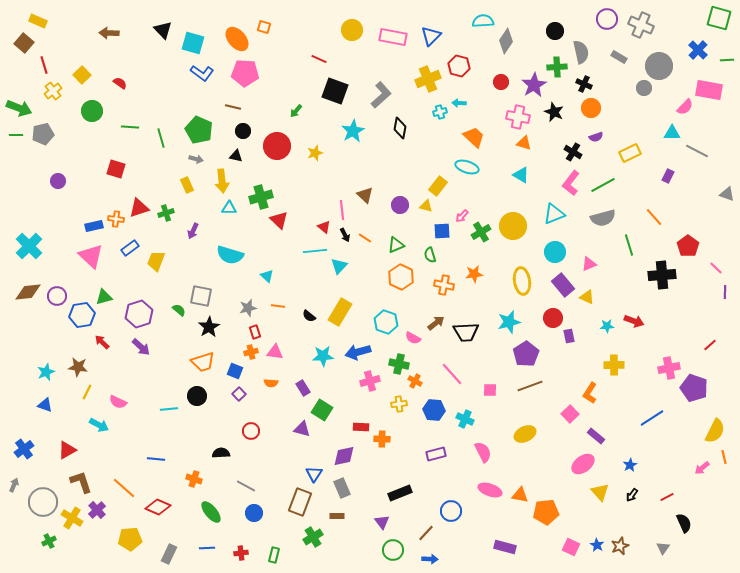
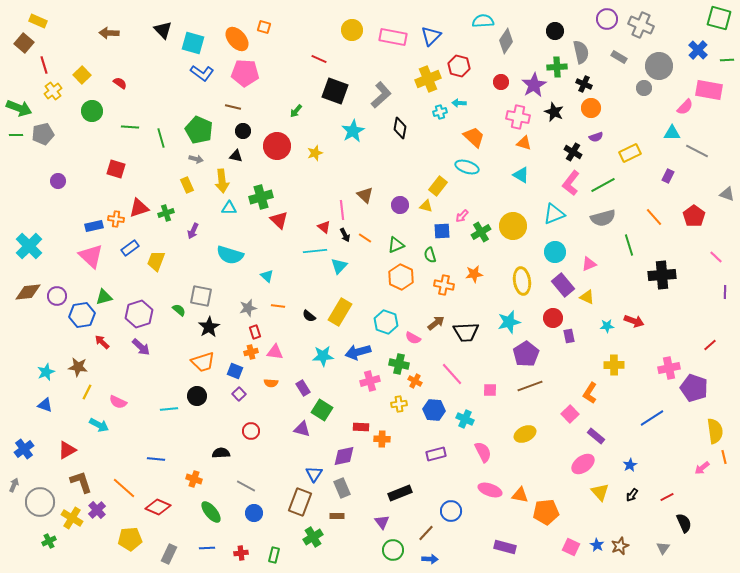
red pentagon at (688, 246): moved 6 px right, 30 px up
pink line at (716, 268): moved 11 px up
yellow semicircle at (715, 431): rotated 35 degrees counterclockwise
gray circle at (43, 502): moved 3 px left
